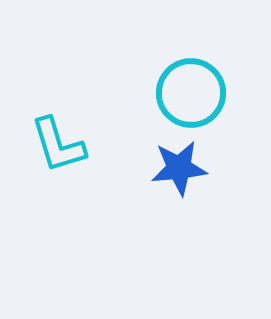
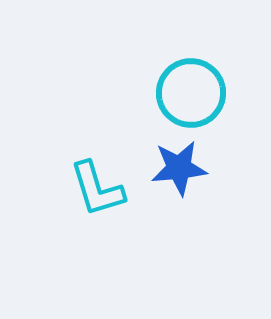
cyan L-shape: moved 39 px right, 44 px down
